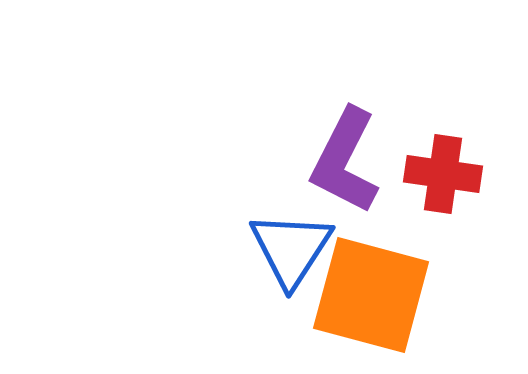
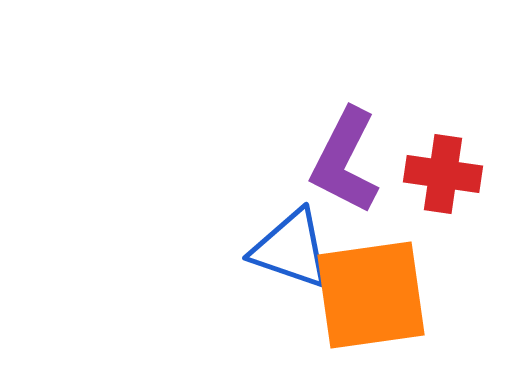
blue triangle: rotated 44 degrees counterclockwise
orange square: rotated 23 degrees counterclockwise
